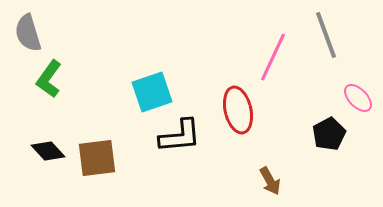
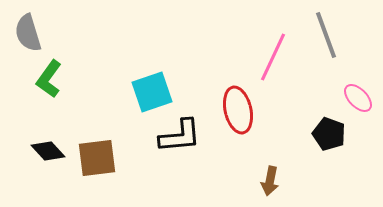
black pentagon: rotated 24 degrees counterclockwise
brown arrow: rotated 40 degrees clockwise
